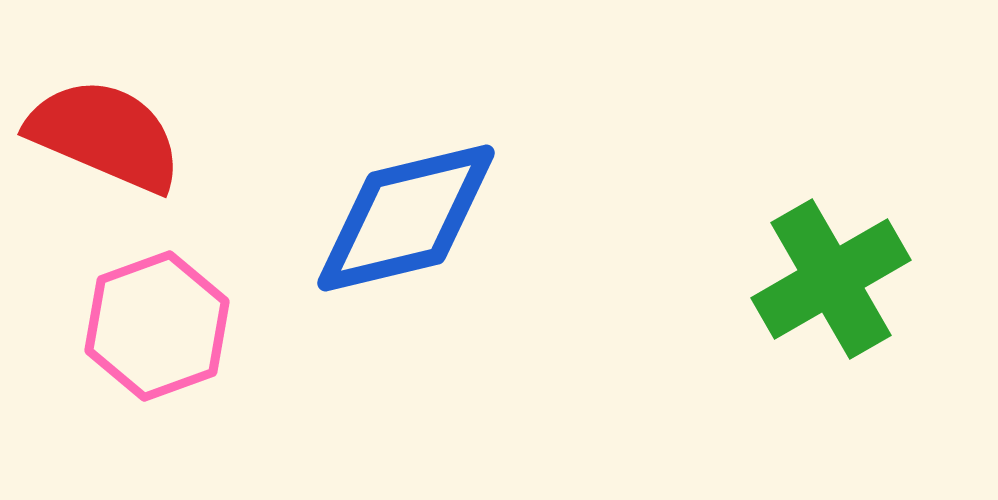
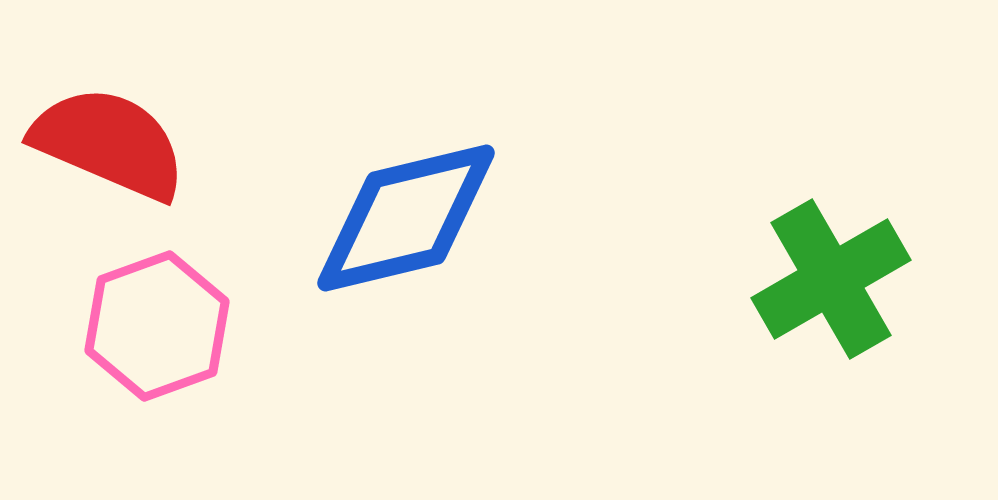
red semicircle: moved 4 px right, 8 px down
